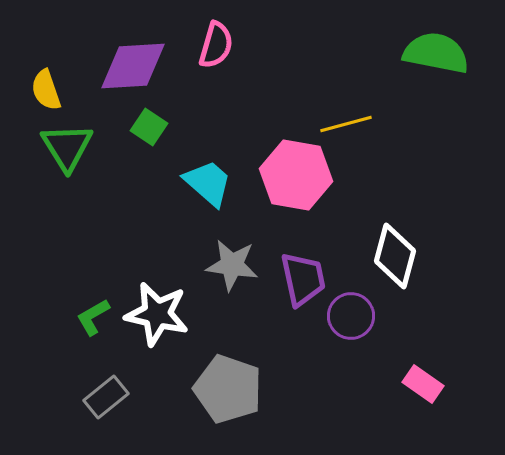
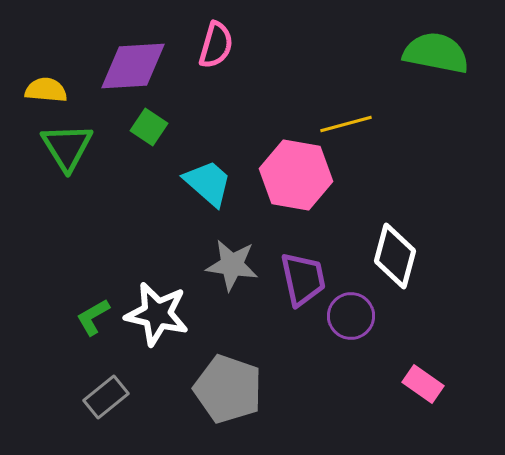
yellow semicircle: rotated 114 degrees clockwise
